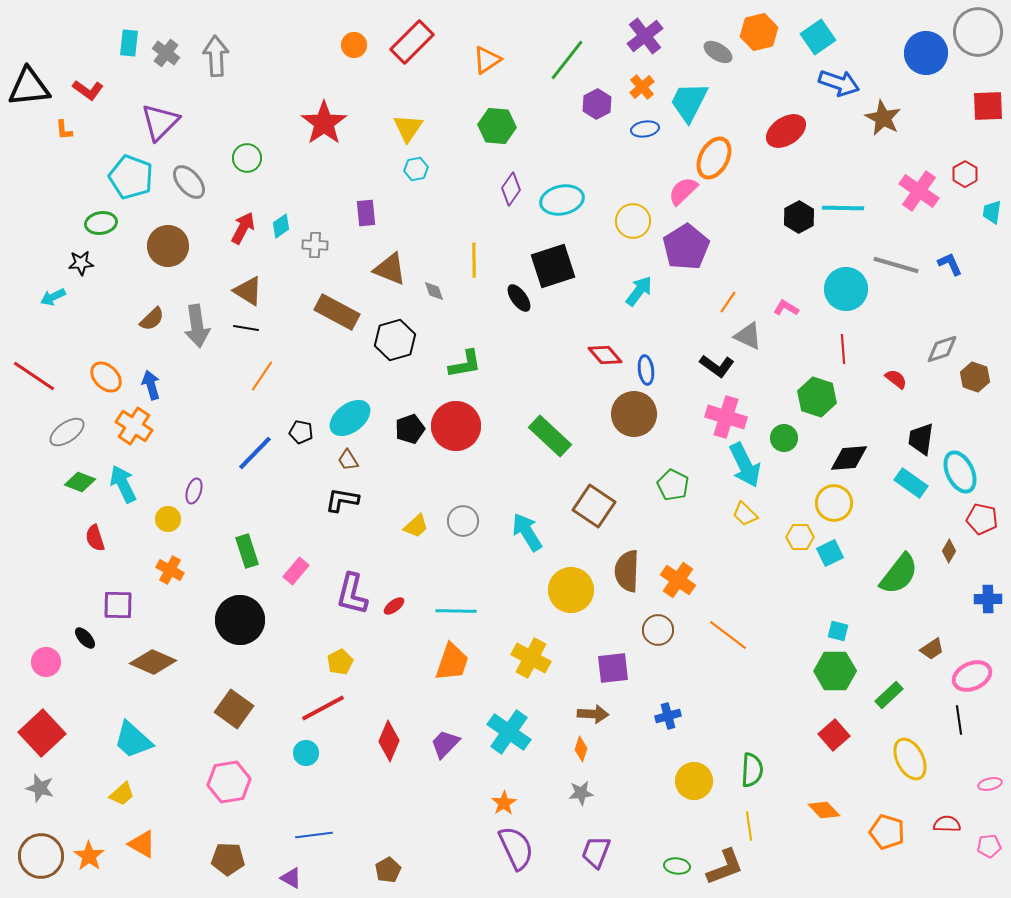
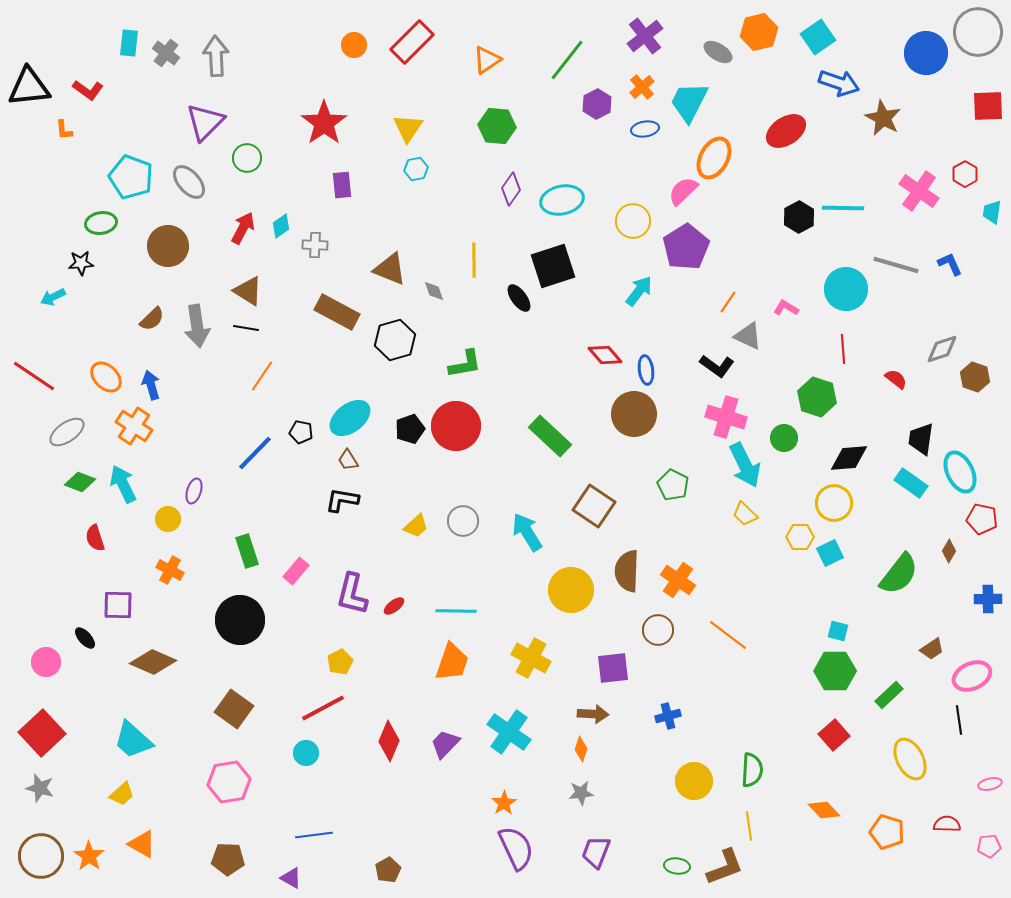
purple triangle at (160, 122): moved 45 px right
purple rectangle at (366, 213): moved 24 px left, 28 px up
